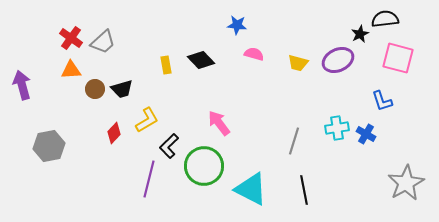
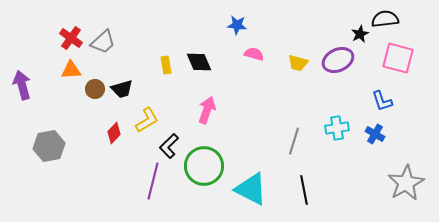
black diamond: moved 2 px left, 2 px down; rotated 20 degrees clockwise
pink arrow: moved 12 px left, 13 px up; rotated 56 degrees clockwise
blue cross: moved 9 px right
purple line: moved 4 px right, 2 px down
